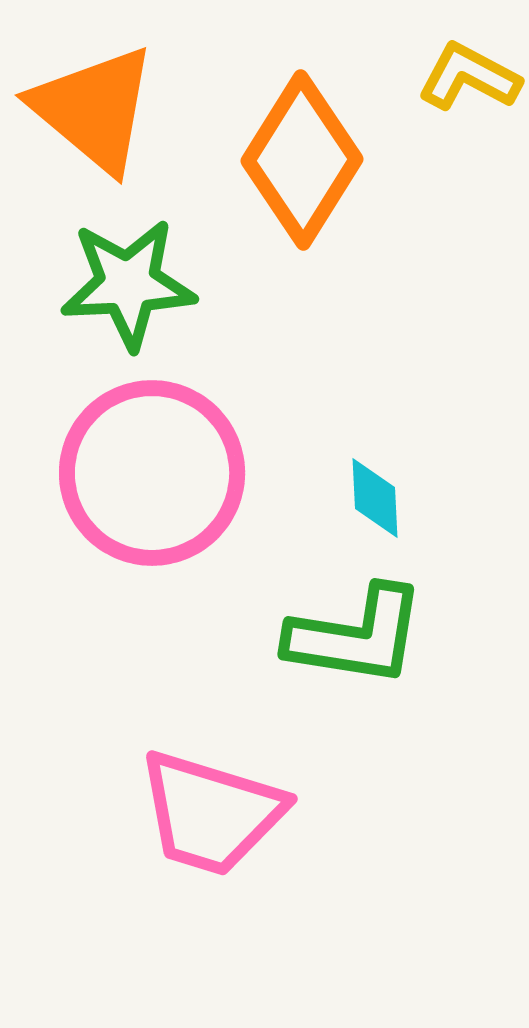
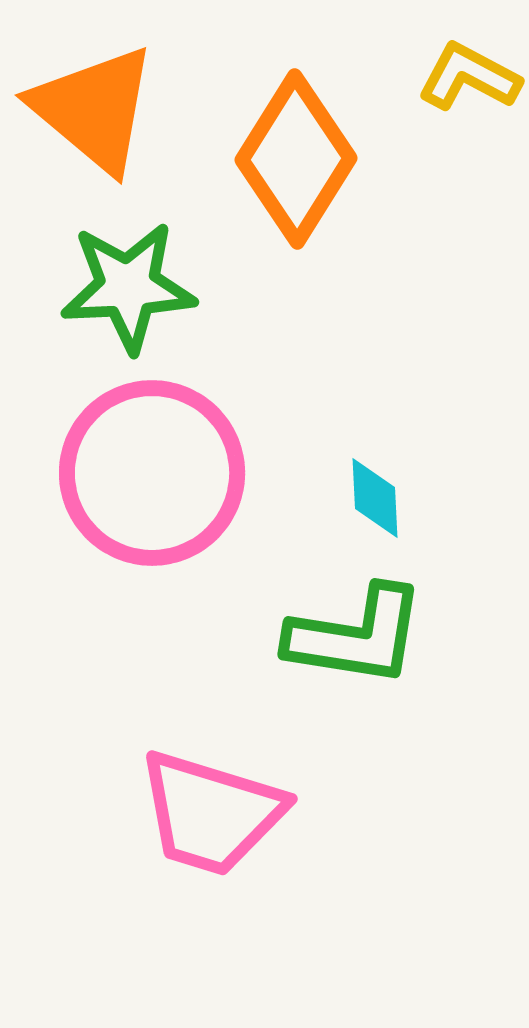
orange diamond: moved 6 px left, 1 px up
green star: moved 3 px down
